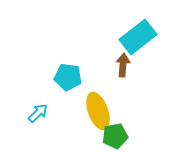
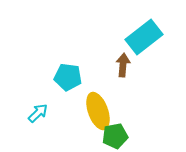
cyan rectangle: moved 6 px right
